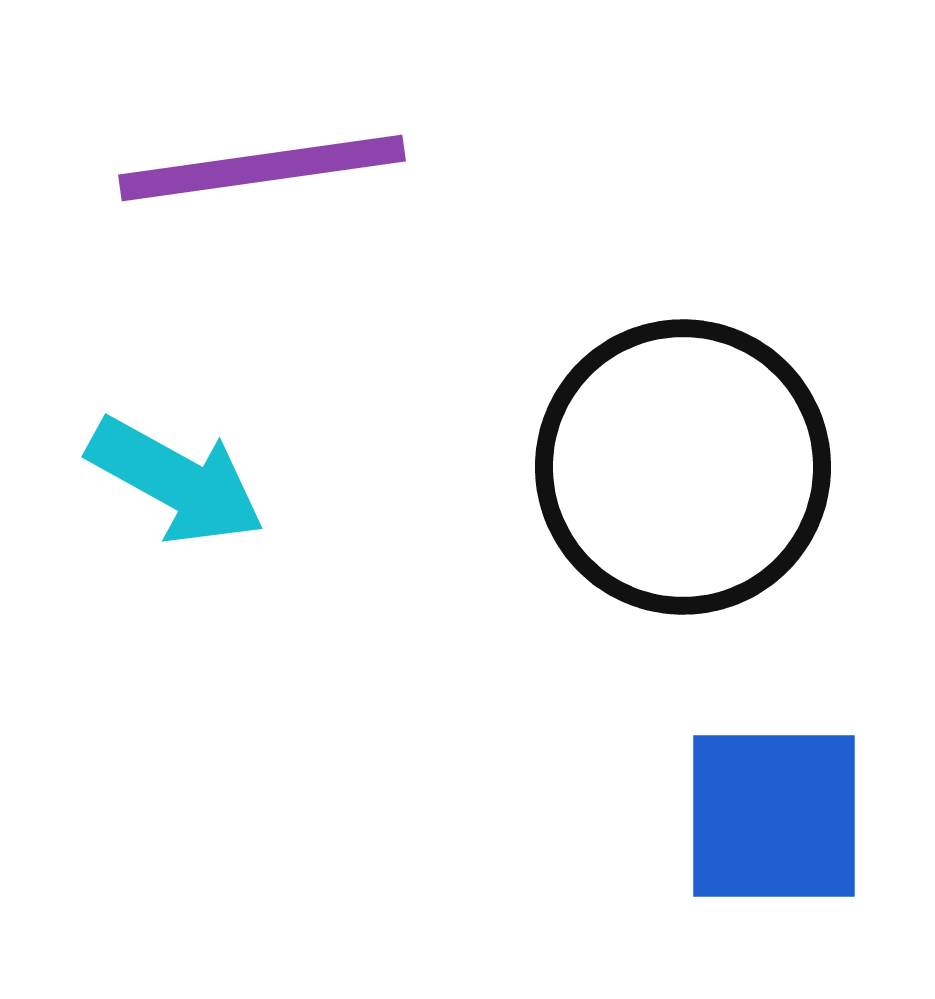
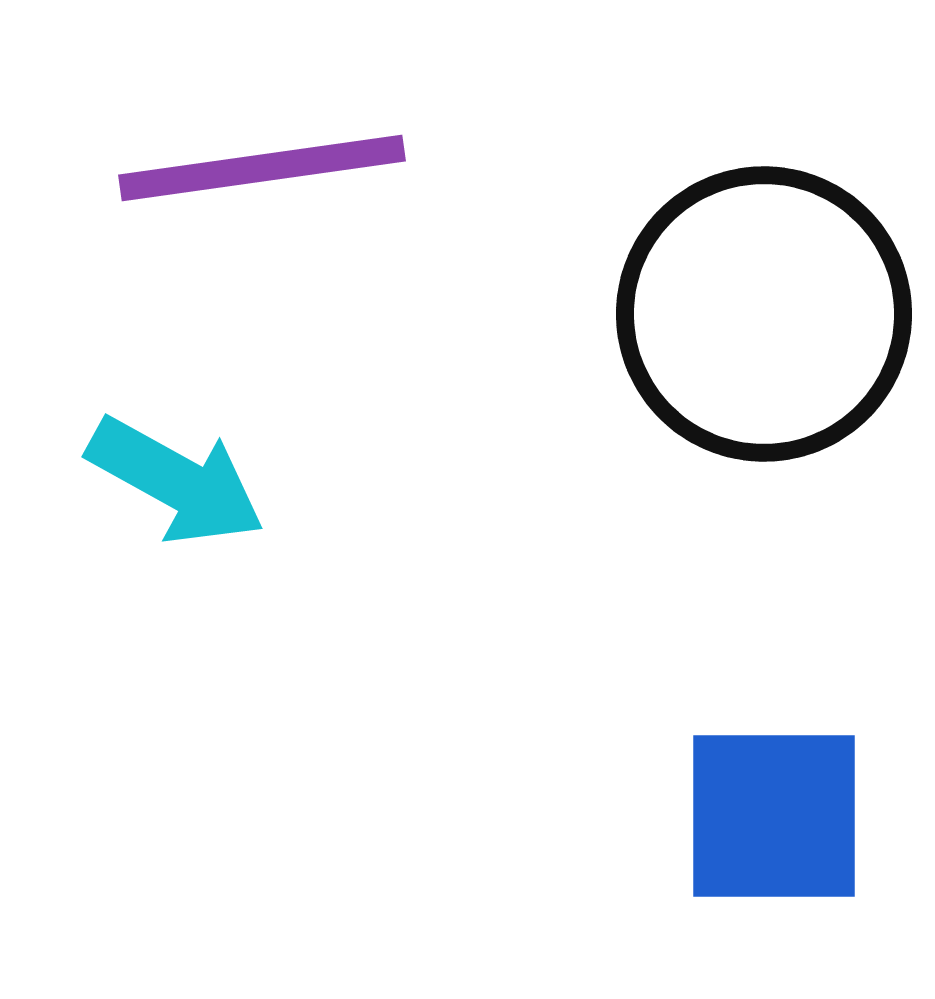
black circle: moved 81 px right, 153 px up
